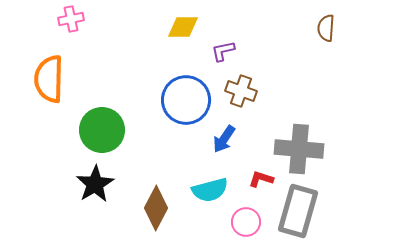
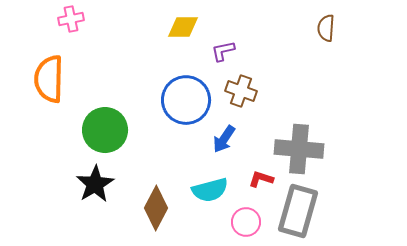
green circle: moved 3 px right
